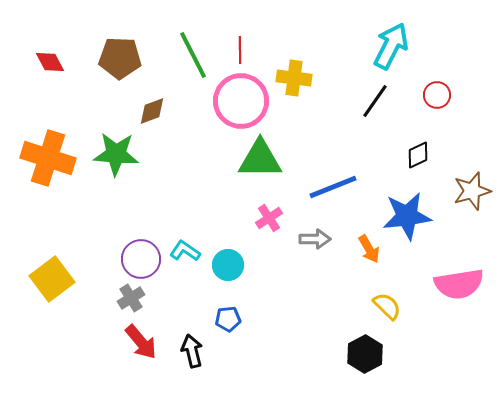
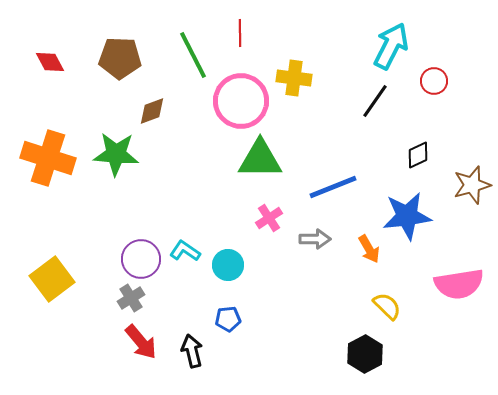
red line: moved 17 px up
red circle: moved 3 px left, 14 px up
brown star: moved 6 px up
